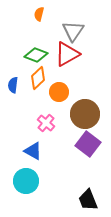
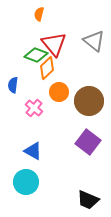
gray triangle: moved 21 px right, 10 px down; rotated 25 degrees counterclockwise
red triangle: moved 13 px left, 10 px up; rotated 40 degrees counterclockwise
orange diamond: moved 9 px right, 10 px up
brown circle: moved 4 px right, 13 px up
pink cross: moved 12 px left, 15 px up
purple square: moved 2 px up
cyan circle: moved 1 px down
black trapezoid: rotated 45 degrees counterclockwise
